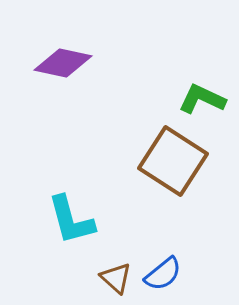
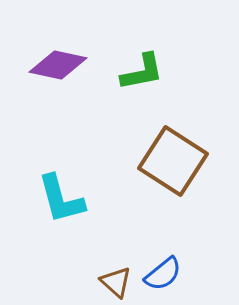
purple diamond: moved 5 px left, 2 px down
green L-shape: moved 60 px left, 27 px up; rotated 144 degrees clockwise
cyan L-shape: moved 10 px left, 21 px up
brown triangle: moved 4 px down
